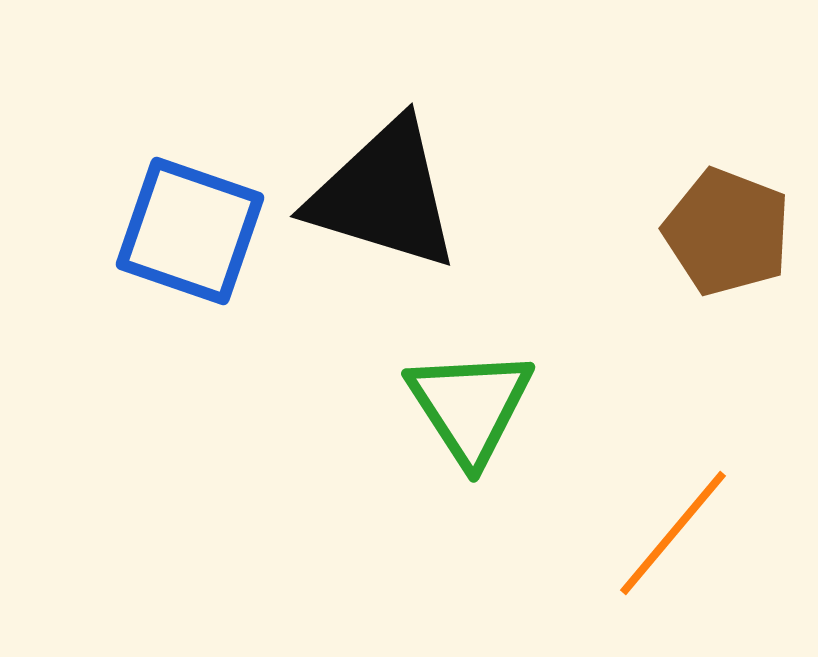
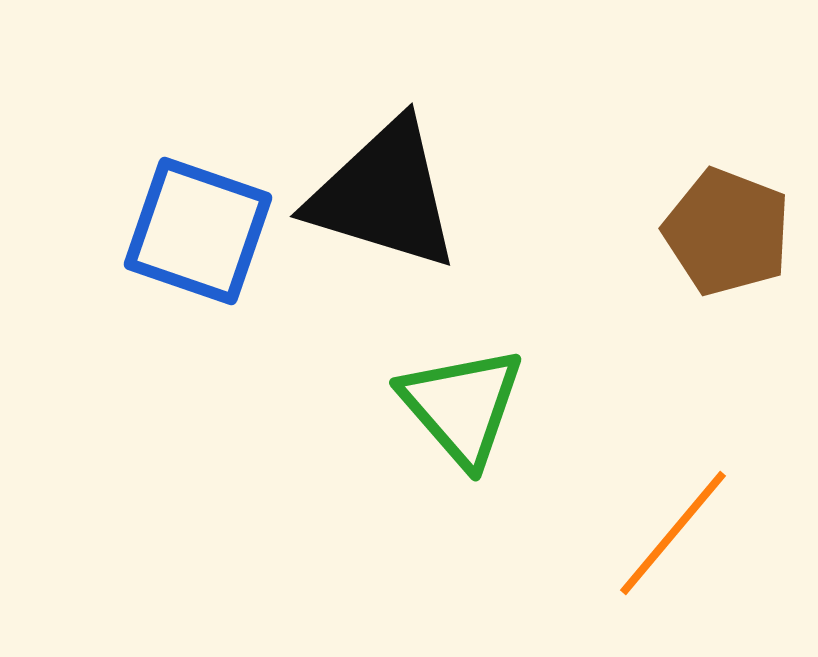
blue square: moved 8 px right
green triangle: moved 8 px left; rotated 8 degrees counterclockwise
